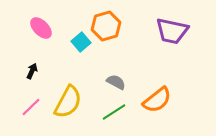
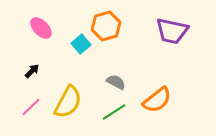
cyan square: moved 2 px down
black arrow: rotated 21 degrees clockwise
